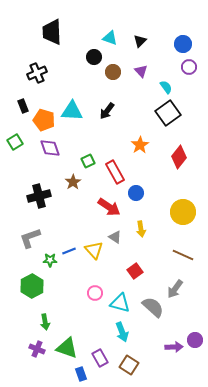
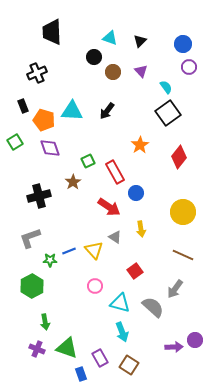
pink circle at (95, 293): moved 7 px up
